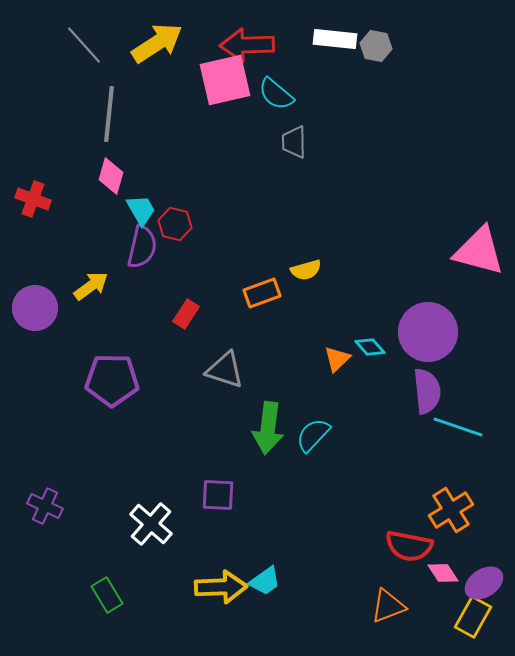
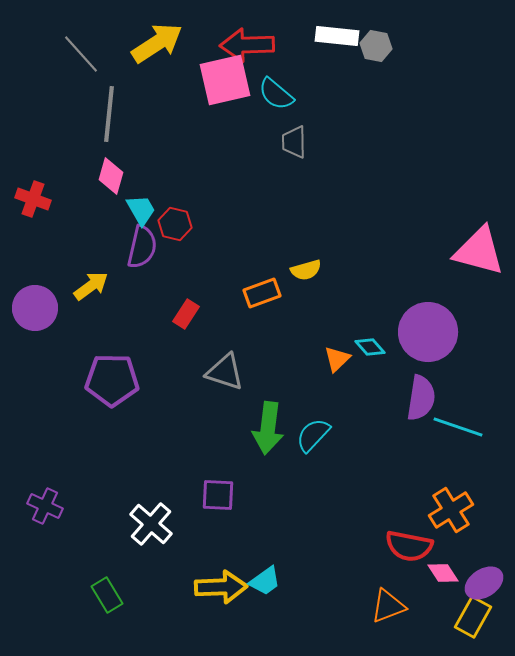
white rectangle at (335, 39): moved 2 px right, 3 px up
gray line at (84, 45): moved 3 px left, 9 px down
gray triangle at (225, 370): moved 2 px down
purple semicircle at (427, 391): moved 6 px left, 7 px down; rotated 15 degrees clockwise
